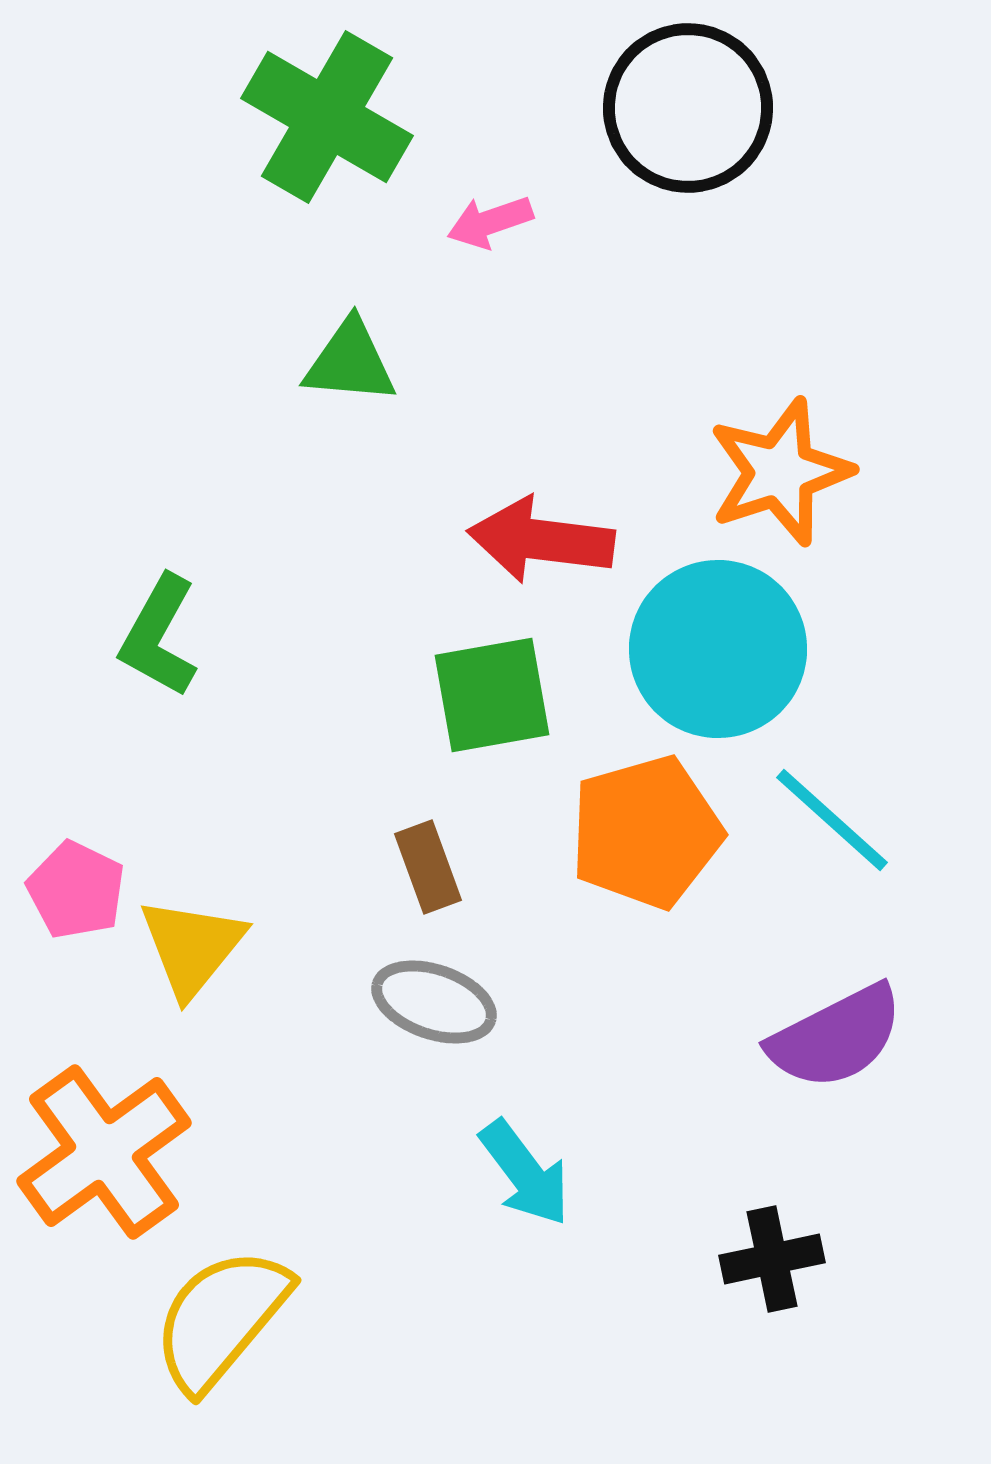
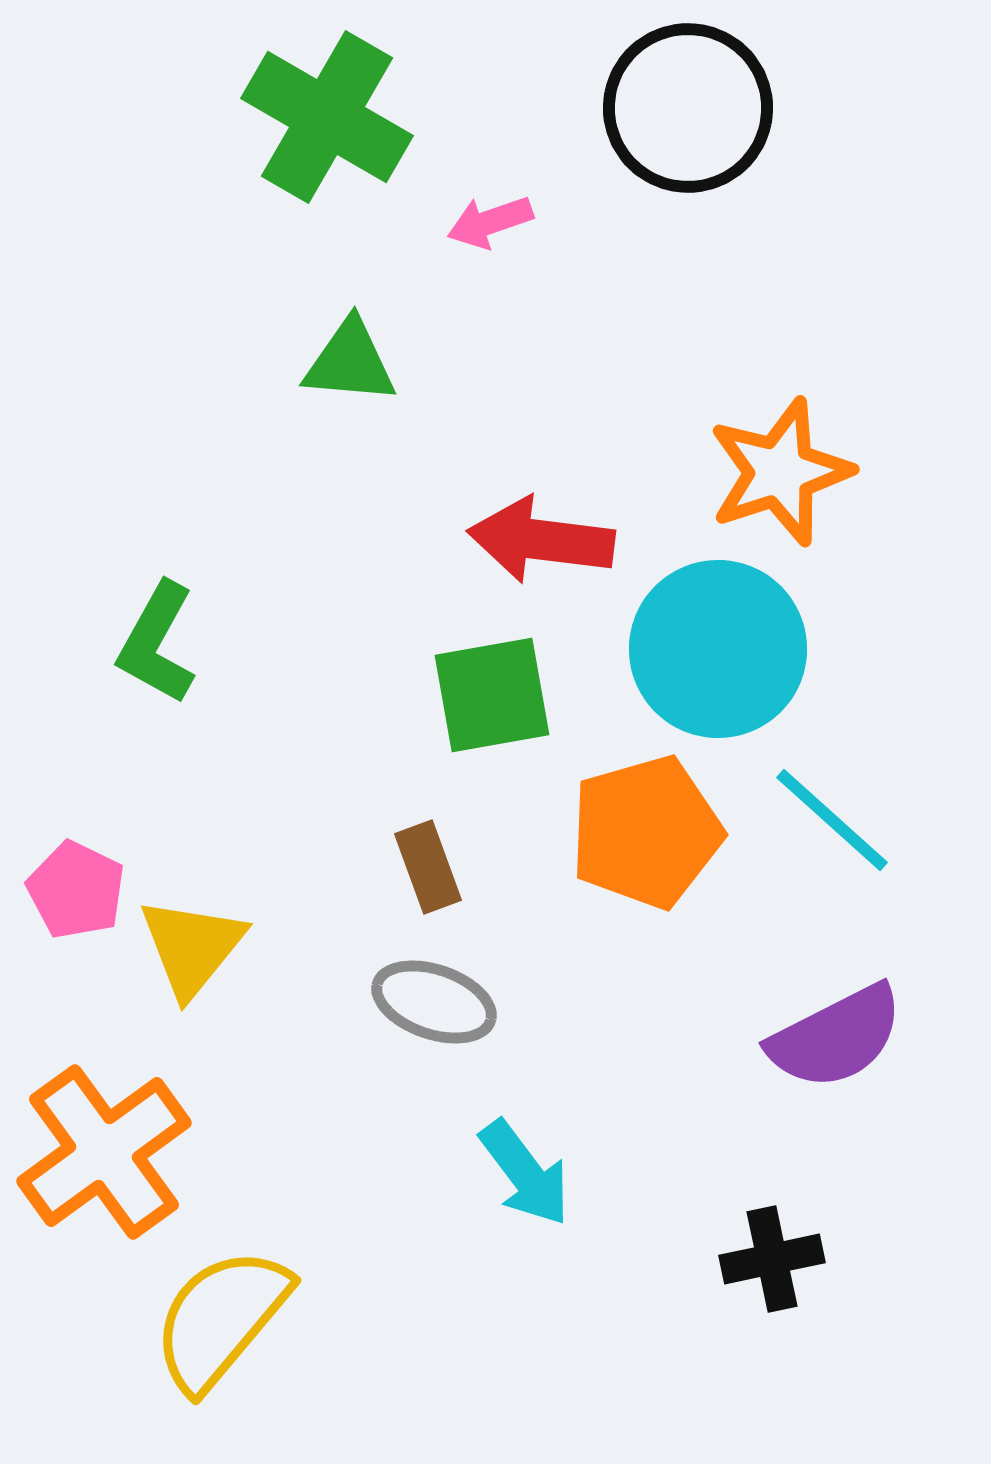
green L-shape: moved 2 px left, 7 px down
